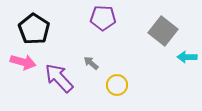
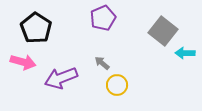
purple pentagon: rotated 25 degrees counterclockwise
black pentagon: moved 2 px right, 1 px up
cyan arrow: moved 2 px left, 4 px up
gray arrow: moved 11 px right
purple arrow: moved 2 px right; rotated 68 degrees counterclockwise
